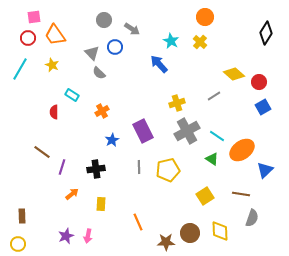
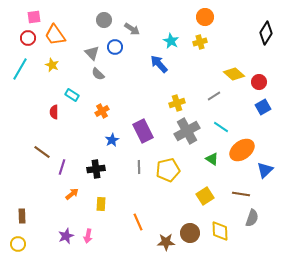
yellow cross at (200, 42): rotated 32 degrees clockwise
gray semicircle at (99, 73): moved 1 px left, 1 px down
cyan line at (217, 136): moved 4 px right, 9 px up
